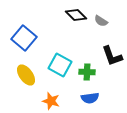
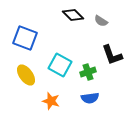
black diamond: moved 3 px left
blue square: moved 1 px right; rotated 20 degrees counterclockwise
black L-shape: moved 1 px up
green cross: moved 1 px right; rotated 21 degrees counterclockwise
